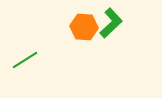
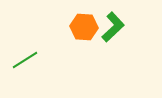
green L-shape: moved 2 px right, 4 px down
